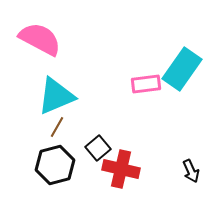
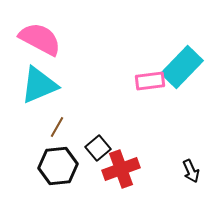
cyan rectangle: moved 2 px up; rotated 9 degrees clockwise
pink rectangle: moved 4 px right, 3 px up
cyan triangle: moved 17 px left, 11 px up
black hexagon: moved 3 px right, 1 px down; rotated 9 degrees clockwise
red cross: rotated 33 degrees counterclockwise
